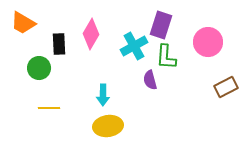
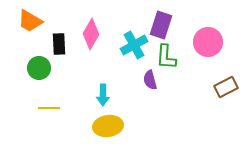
orange trapezoid: moved 7 px right, 2 px up
cyan cross: moved 1 px up
